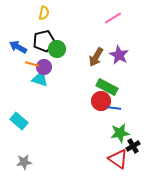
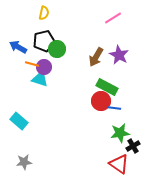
red triangle: moved 1 px right, 5 px down
